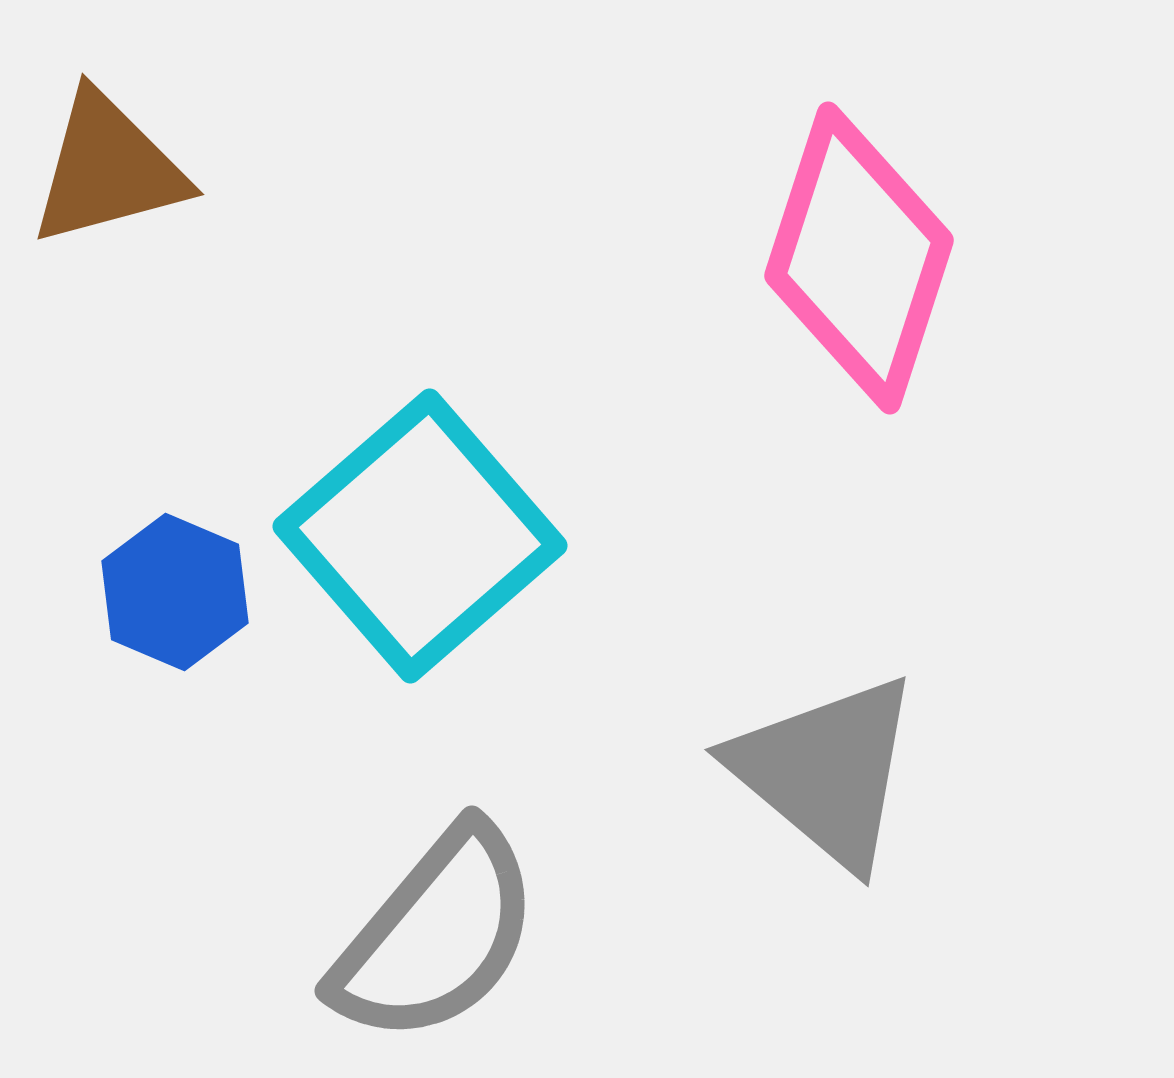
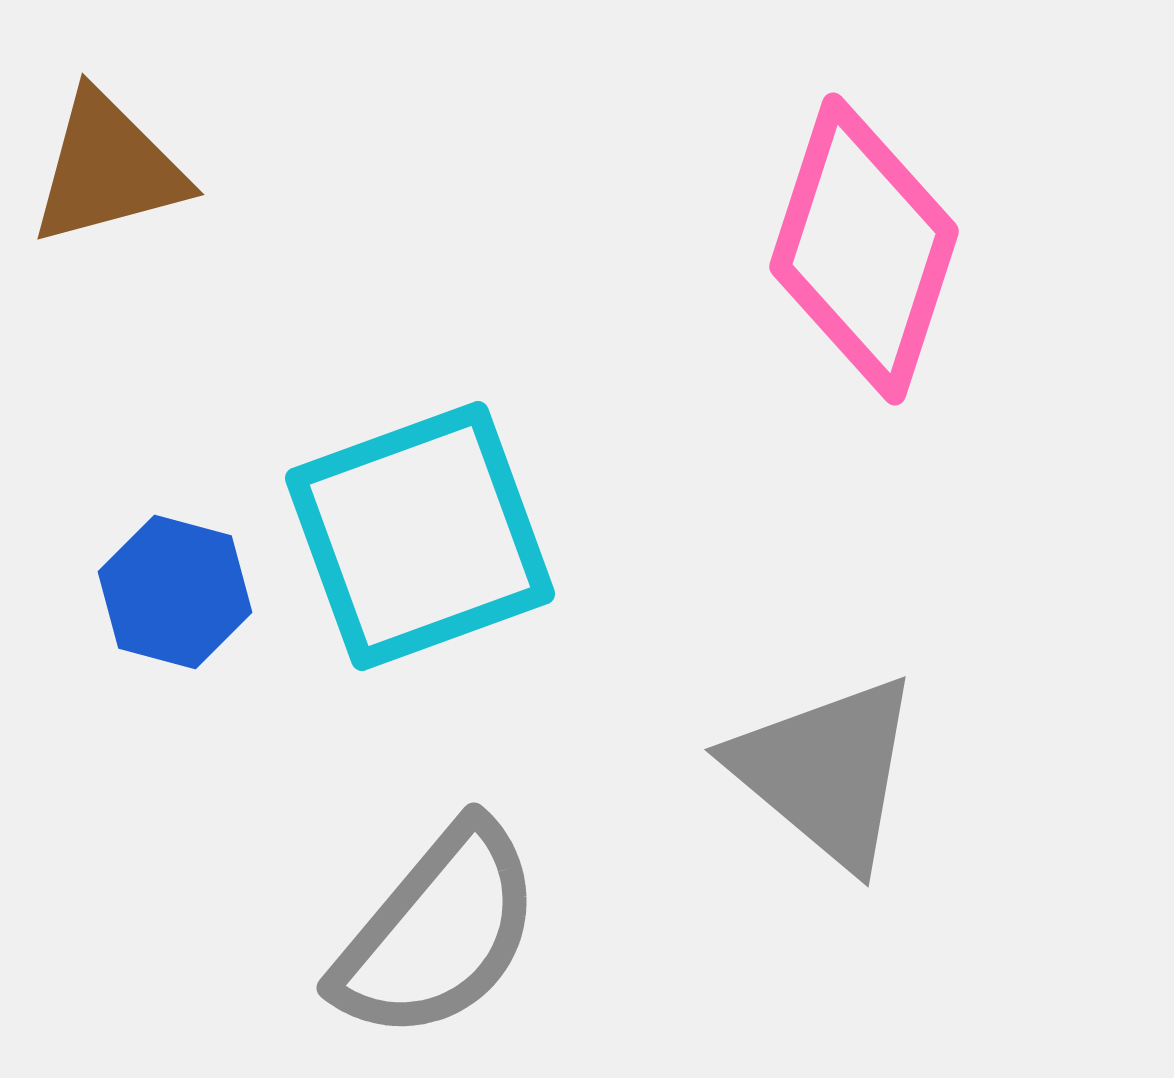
pink diamond: moved 5 px right, 9 px up
cyan square: rotated 21 degrees clockwise
blue hexagon: rotated 8 degrees counterclockwise
gray semicircle: moved 2 px right, 3 px up
